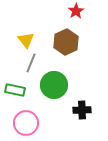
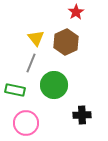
red star: moved 1 px down
yellow triangle: moved 10 px right, 2 px up
black cross: moved 5 px down
